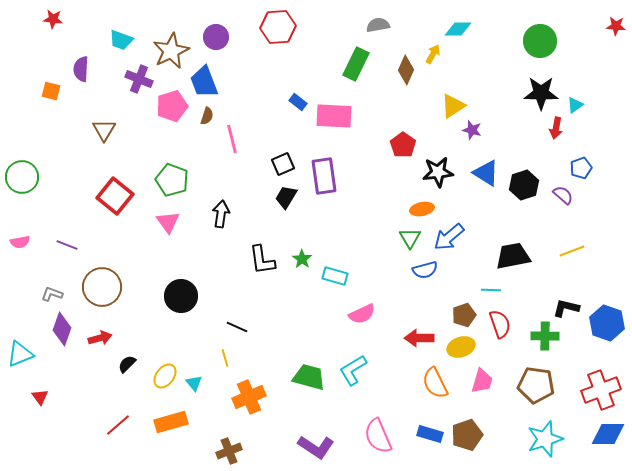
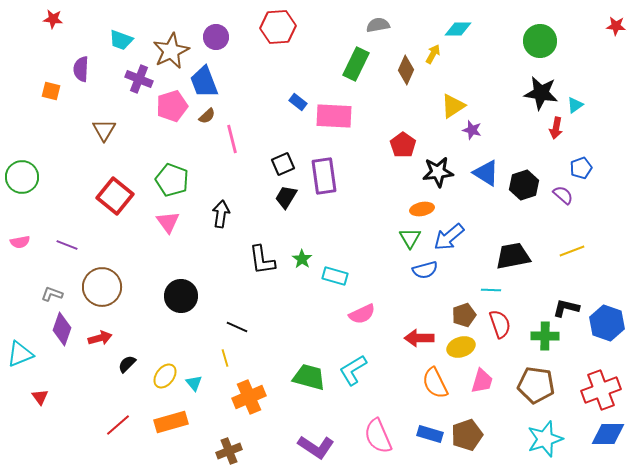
black star at (541, 93): rotated 8 degrees clockwise
brown semicircle at (207, 116): rotated 30 degrees clockwise
